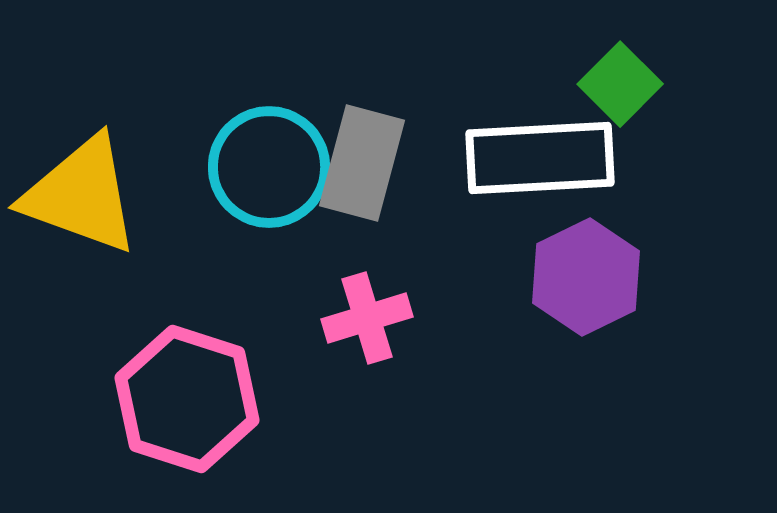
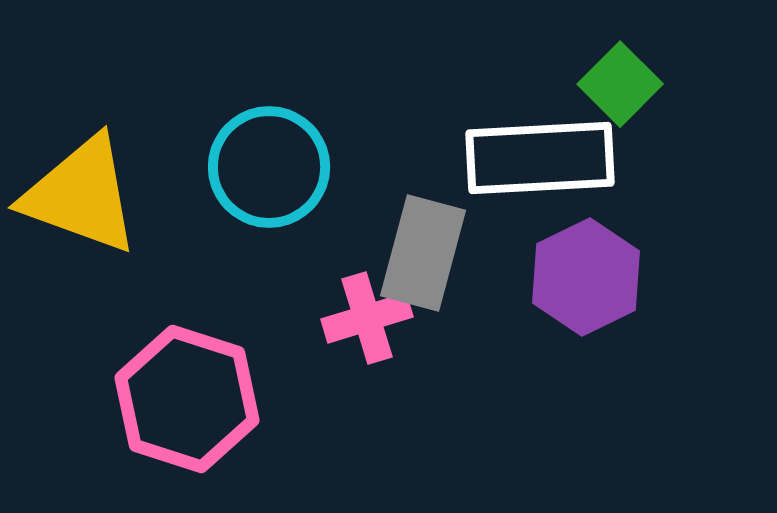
gray rectangle: moved 61 px right, 90 px down
